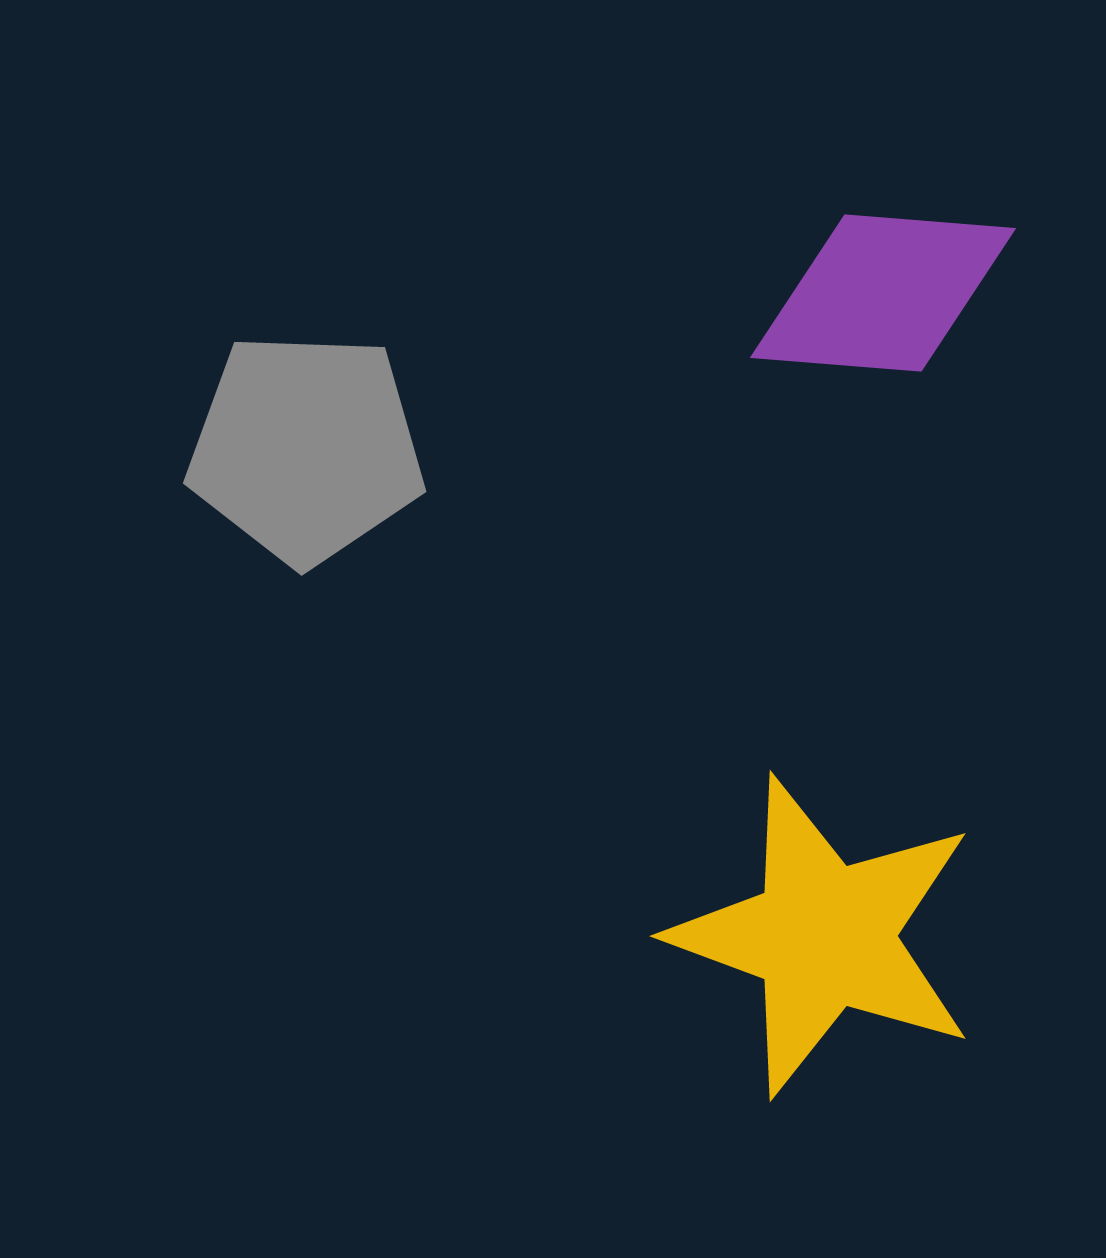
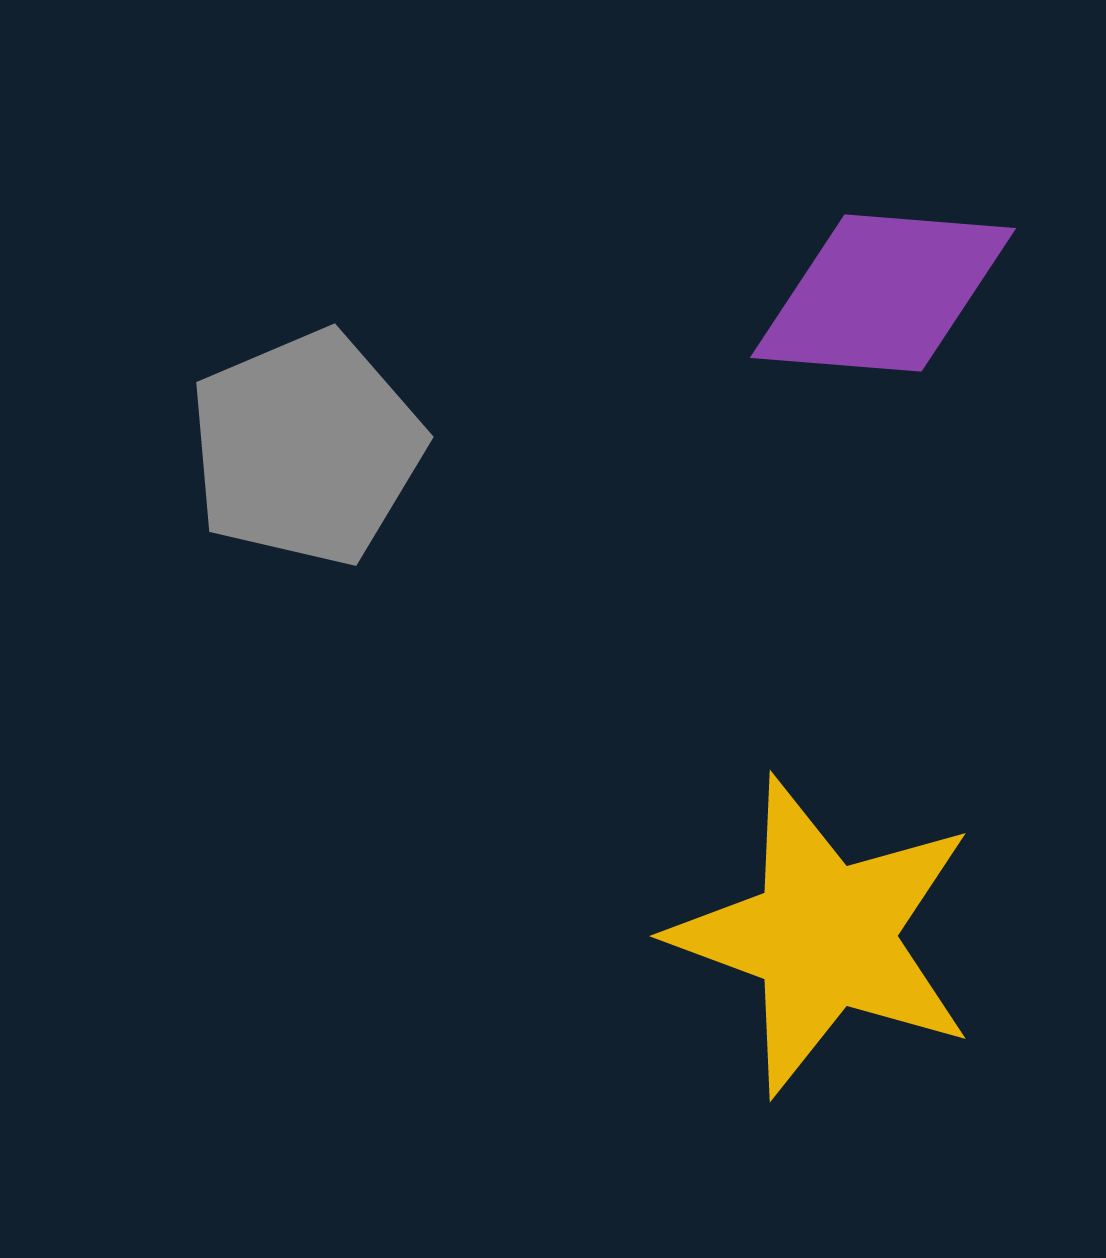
gray pentagon: rotated 25 degrees counterclockwise
